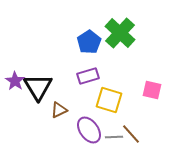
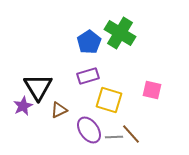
green cross: rotated 12 degrees counterclockwise
purple star: moved 8 px right, 25 px down; rotated 12 degrees clockwise
